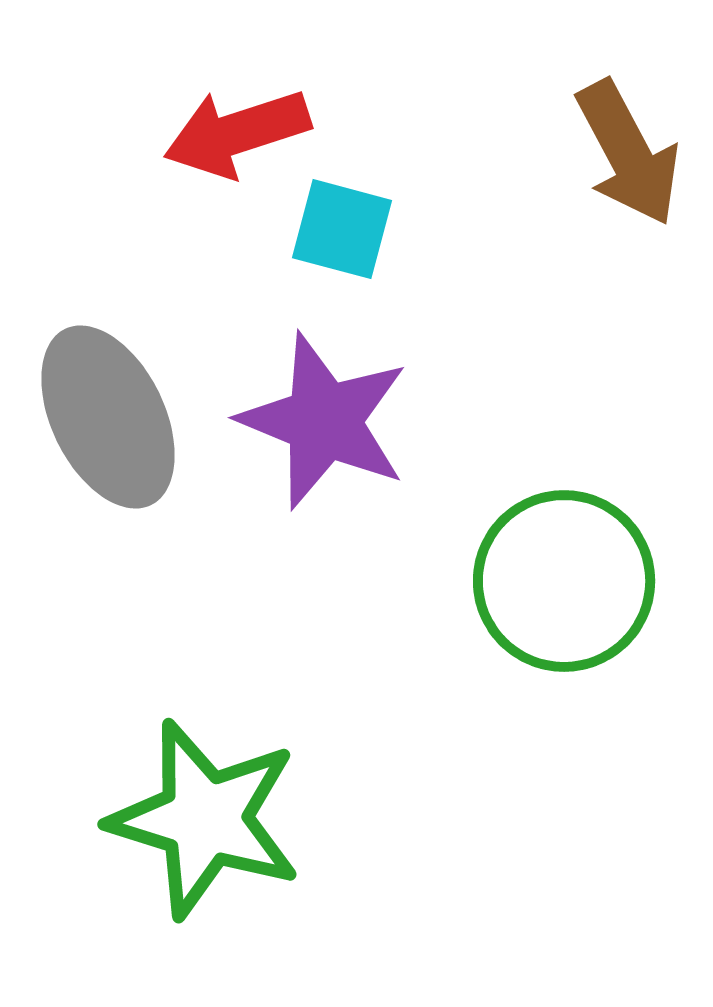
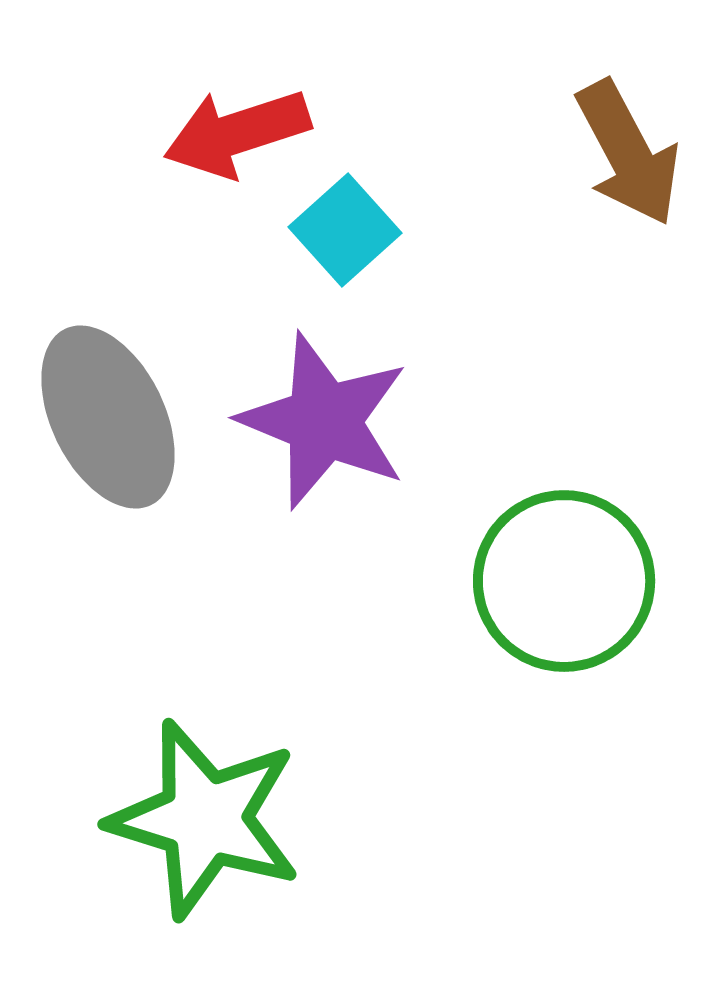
cyan square: moved 3 px right, 1 px down; rotated 33 degrees clockwise
